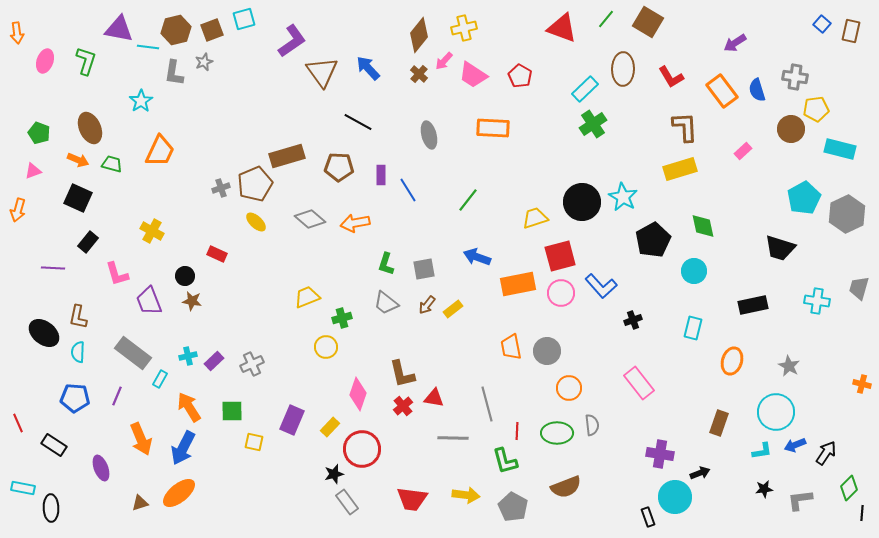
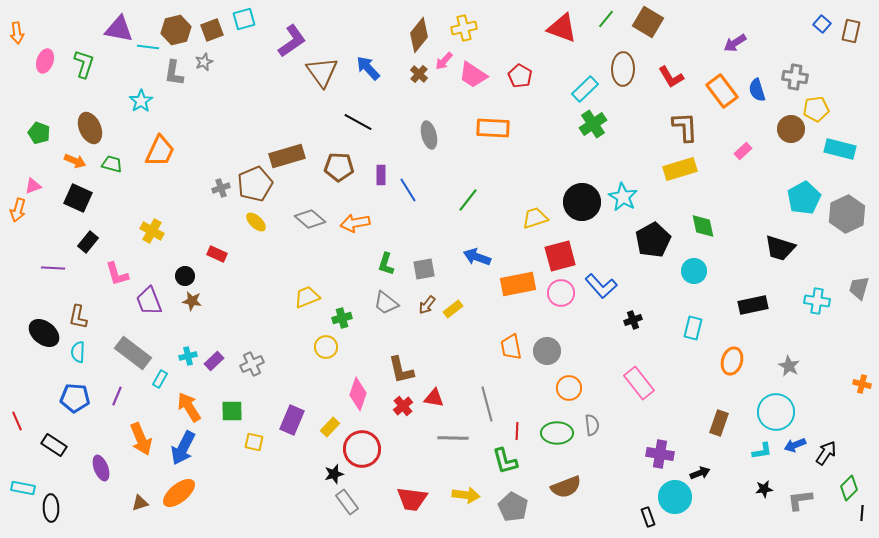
green L-shape at (86, 61): moved 2 px left, 3 px down
orange arrow at (78, 160): moved 3 px left, 1 px down
pink triangle at (33, 171): moved 15 px down
brown L-shape at (402, 374): moved 1 px left, 4 px up
red line at (18, 423): moved 1 px left, 2 px up
